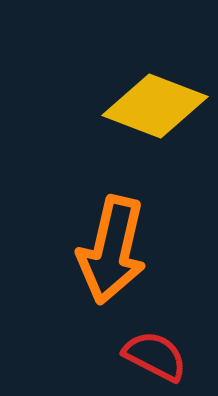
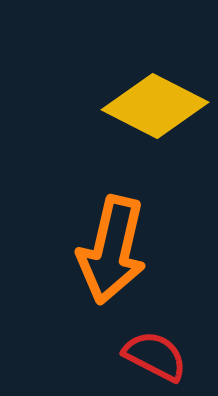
yellow diamond: rotated 6 degrees clockwise
